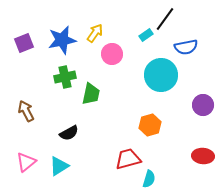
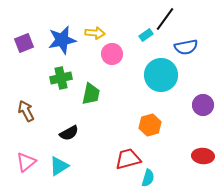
yellow arrow: rotated 60 degrees clockwise
green cross: moved 4 px left, 1 px down
cyan semicircle: moved 1 px left, 1 px up
